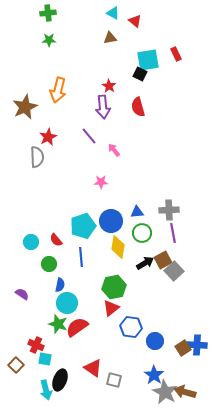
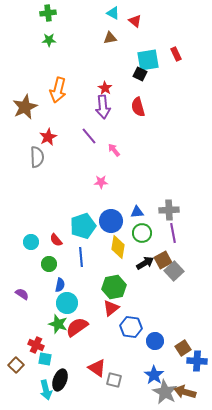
red star at (109, 86): moved 4 px left, 2 px down
blue cross at (197, 345): moved 16 px down
red triangle at (93, 368): moved 4 px right
